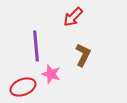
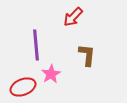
purple line: moved 1 px up
brown L-shape: moved 4 px right; rotated 20 degrees counterclockwise
pink star: rotated 24 degrees clockwise
